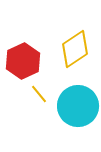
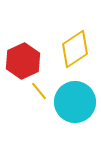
yellow line: moved 3 px up
cyan circle: moved 3 px left, 4 px up
